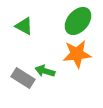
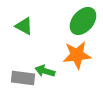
green ellipse: moved 5 px right
orange star: moved 1 px down
gray rectangle: rotated 25 degrees counterclockwise
